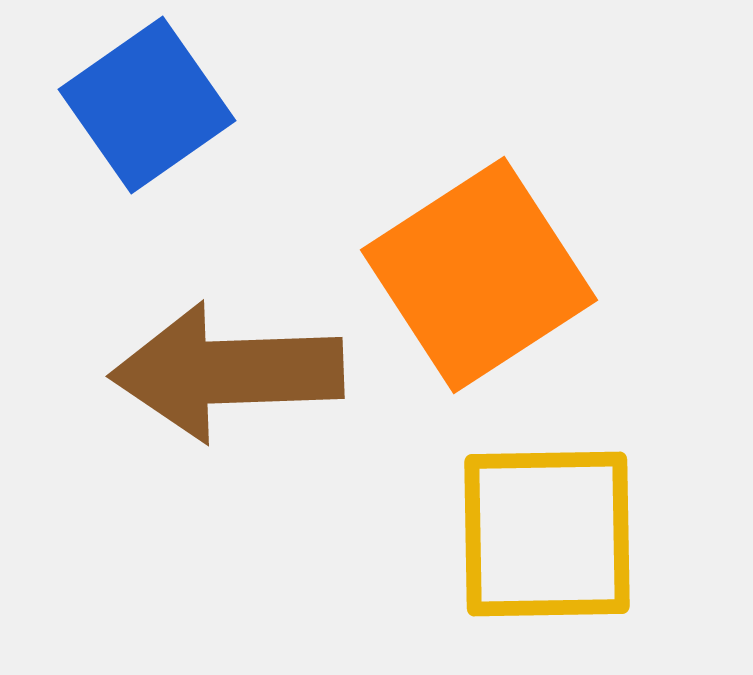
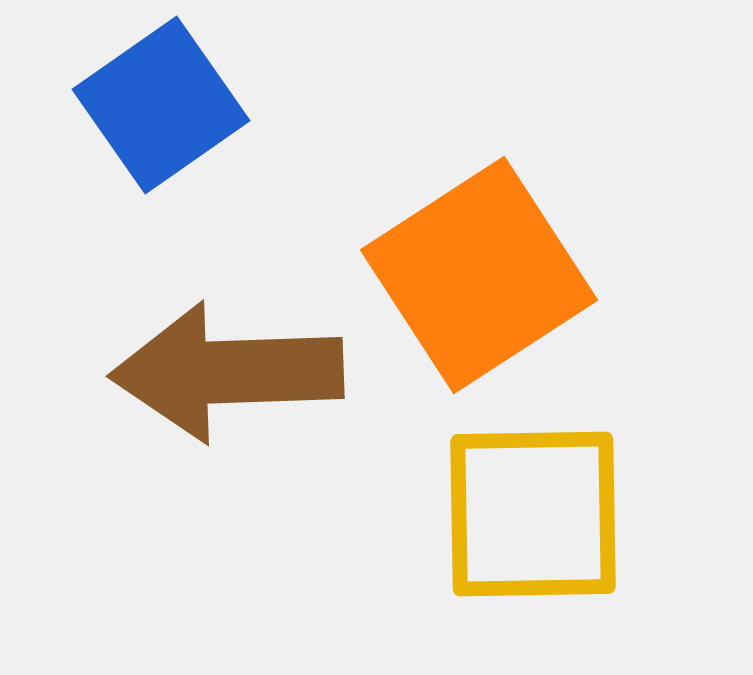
blue square: moved 14 px right
yellow square: moved 14 px left, 20 px up
